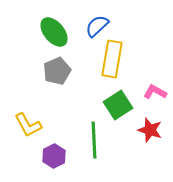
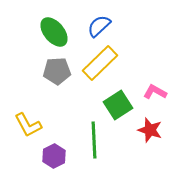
blue semicircle: moved 2 px right
yellow rectangle: moved 12 px left, 4 px down; rotated 36 degrees clockwise
gray pentagon: rotated 20 degrees clockwise
